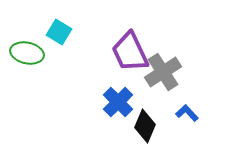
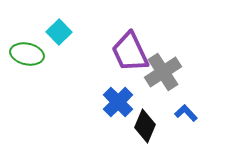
cyan square: rotated 15 degrees clockwise
green ellipse: moved 1 px down
blue L-shape: moved 1 px left
